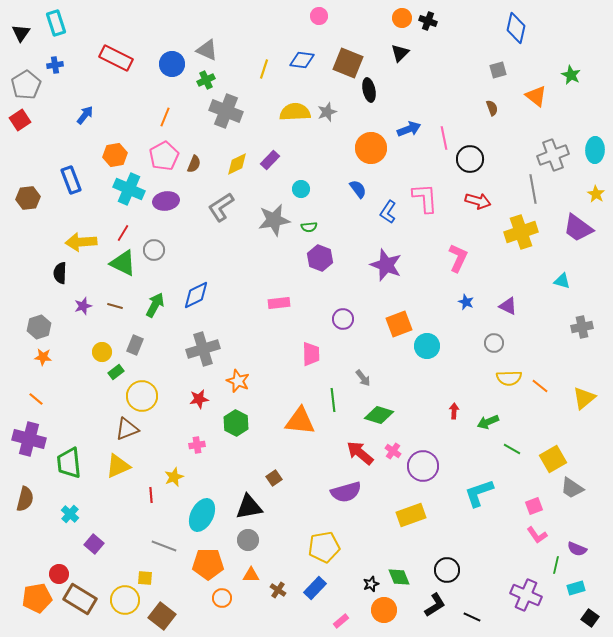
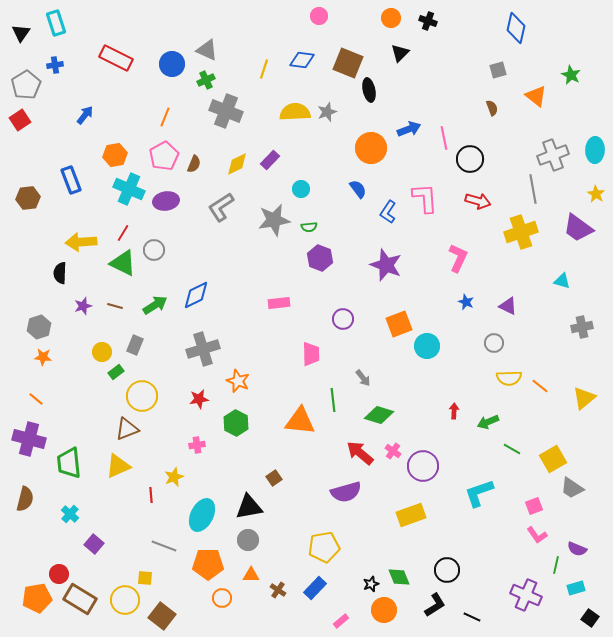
orange circle at (402, 18): moved 11 px left
green arrow at (155, 305): rotated 30 degrees clockwise
